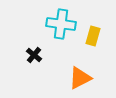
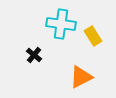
yellow rectangle: rotated 48 degrees counterclockwise
orange triangle: moved 1 px right, 1 px up
